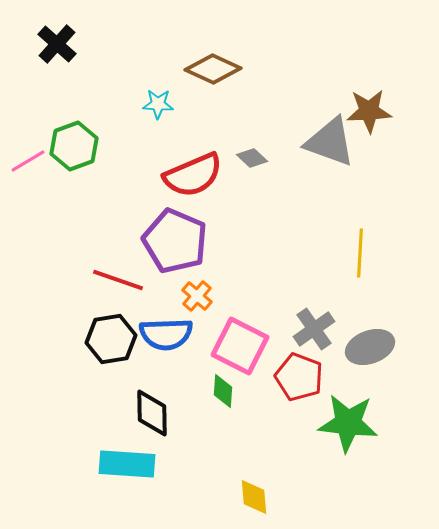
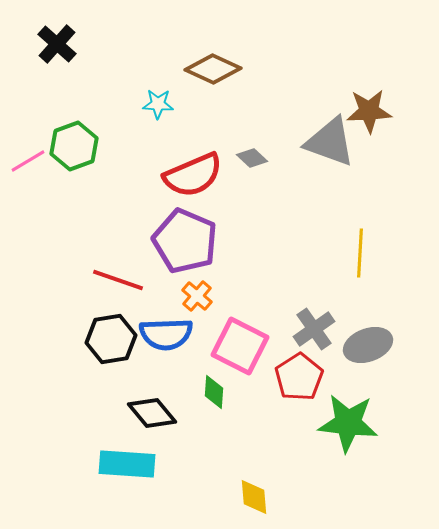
purple pentagon: moved 10 px right
gray ellipse: moved 2 px left, 2 px up
red pentagon: rotated 18 degrees clockwise
green diamond: moved 9 px left, 1 px down
black diamond: rotated 39 degrees counterclockwise
